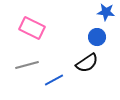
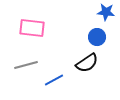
pink rectangle: rotated 20 degrees counterclockwise
gray line: moved 1 px left
